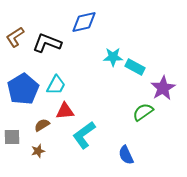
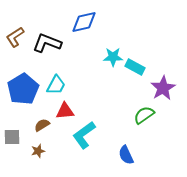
green semicircle: moved 1 px right, 3 px down
